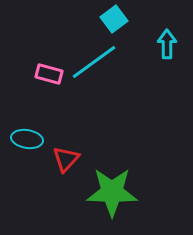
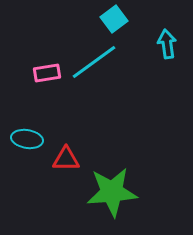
cyan arrow: rotated 8 degrees counterclockwise
pink rectangle: moved 2 px left, 1 px up; rotated 24 degrees counterclockwise
red triangle: rotated 48 degrees clockwise
green star: rotated 6 degrees counterclockwise
